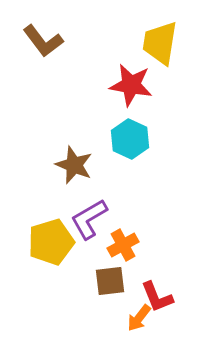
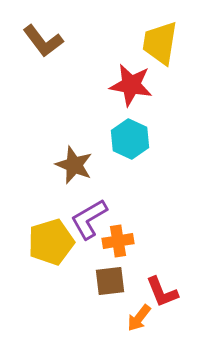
orange cross: moved 5 px left, 4 px up; rotated 20 degrees clockwise
red L-shape: moved 5 px right, 5 px up
